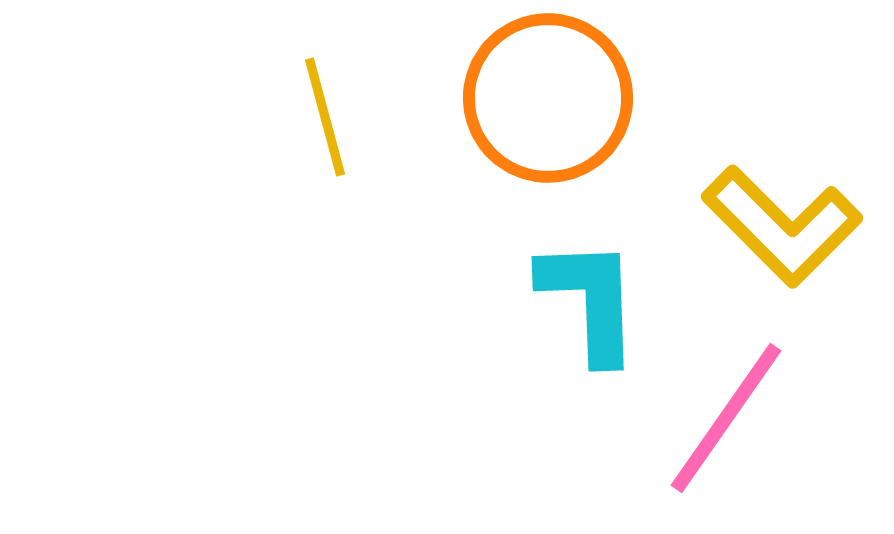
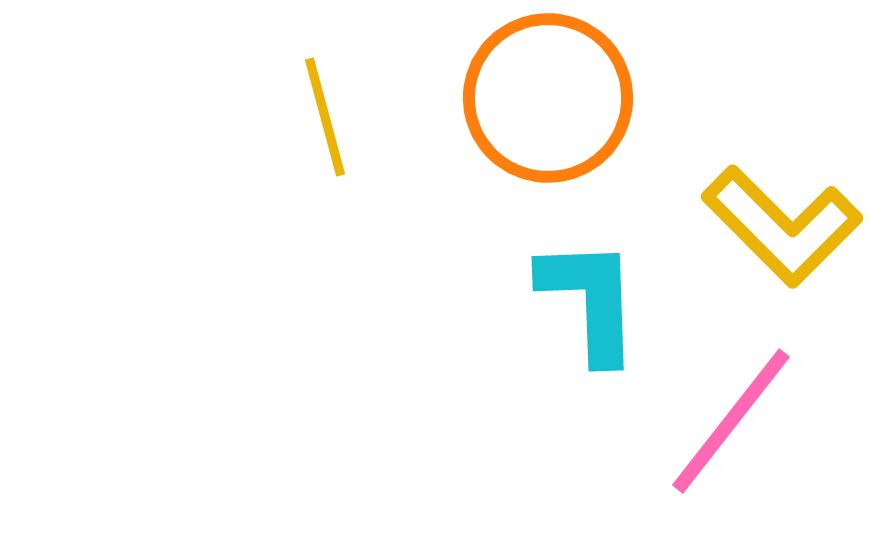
pink line: moved 5 px right, 3 px down; rotated 3 degrees clockwise
